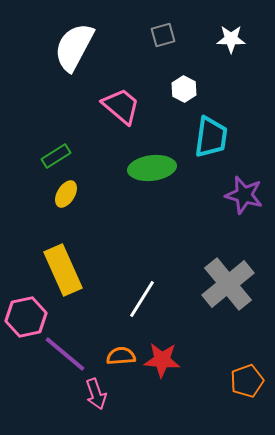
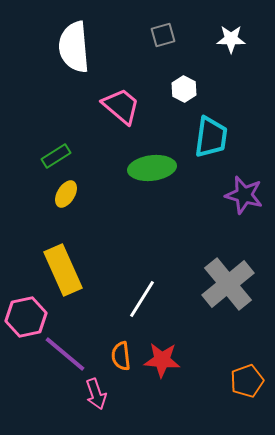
white semicircle: rotated 33 degrees counterclockwise
orange semicircle: rotated 92 degrees counterclockwise
